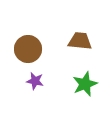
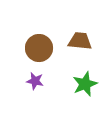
brown circle: moved 11 px right, 1 px up
